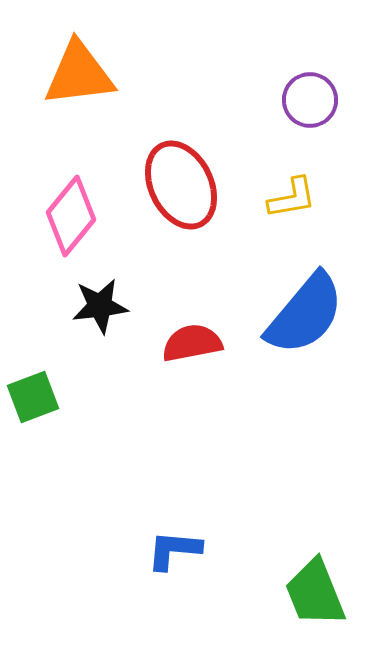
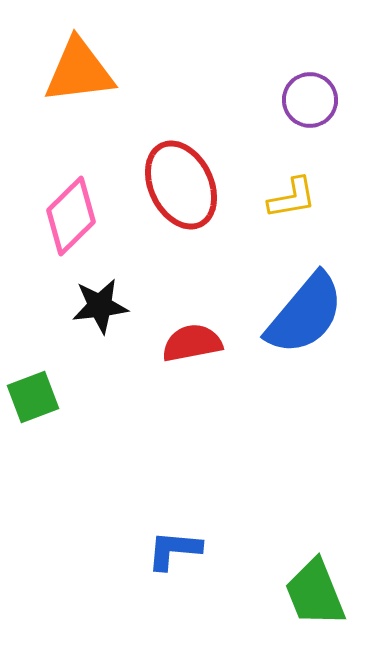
orange triangle: moved 3 px up
pink diamond: rotated 6 degrees clockwise
